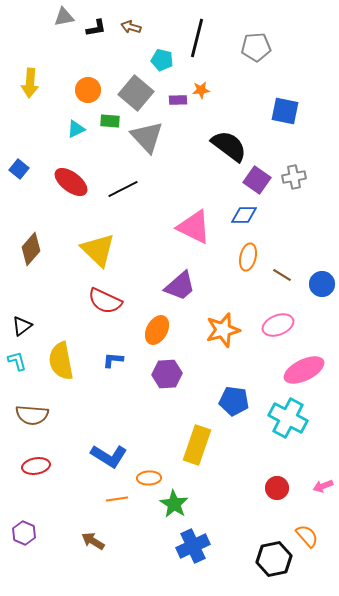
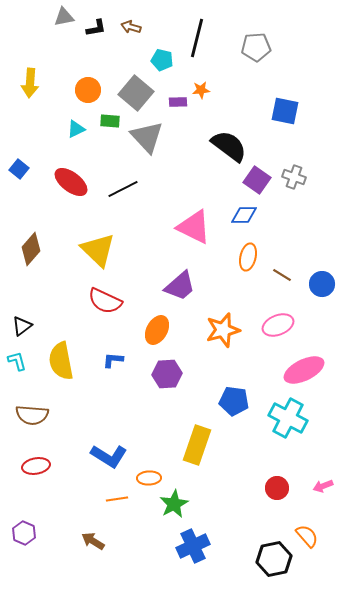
purple rectangle at (178, 100): moved 2 px down
gray cross at (294, 177): rotated 30 degrees clockwise
green star at (174, 504): rotated 12 degrees clockwise
